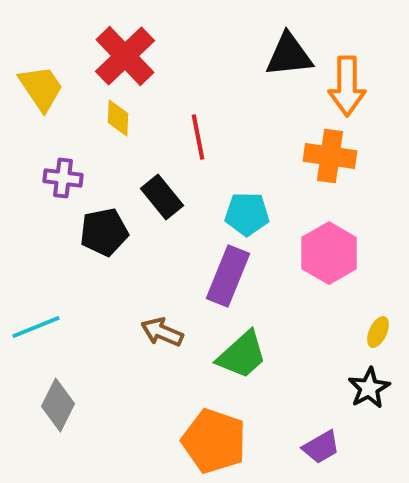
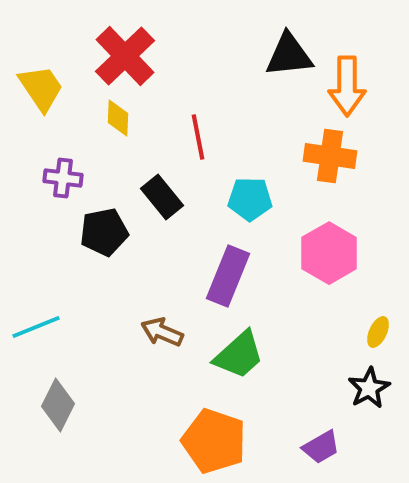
cyan pentagon: moved 3 px right, 15 px up
green trapezoid: moved 3 px left
